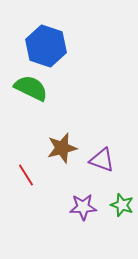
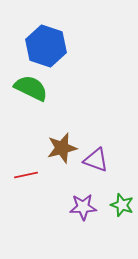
purple triangle: moved 6 px left
red line: rotated 70 degrees counterclockwise
